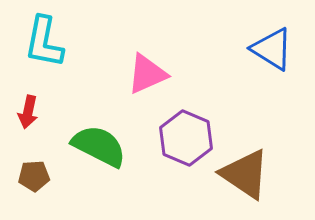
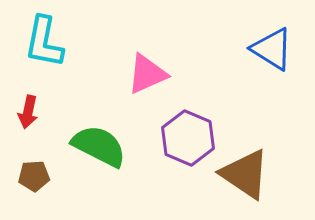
purple hexagon: moved 2 px right
